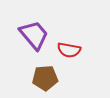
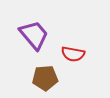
red semicircle: moved 4 px right, 4 px down
